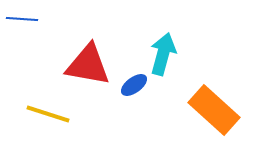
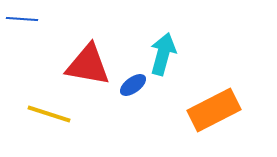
blue ellipse: moved 1 px left
orange rectangle: rotated 69 degrees counterclockwise
yellow line: moved 1 px right
